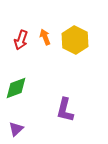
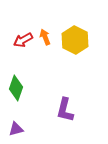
red arrow: moved 2 px right; rotated 42 degrees clockwise
green diamond: rotated 50 degrees counterclockwise
purple triangle: rotated 28 degrees clockwise
